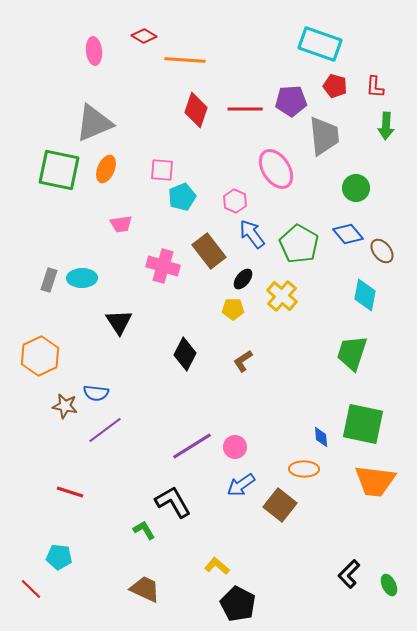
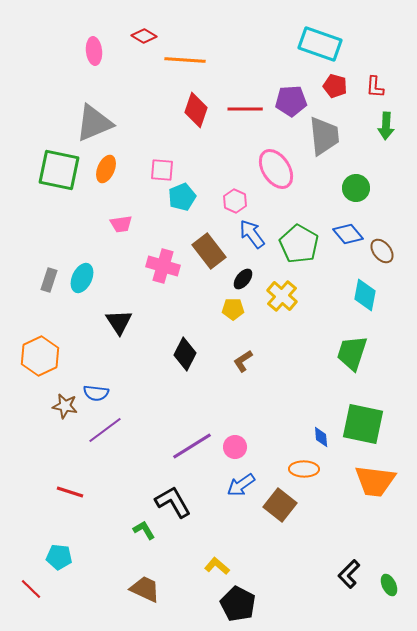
cyan ellipse at (82, 278): rotated 64 degrees counterclockwise
